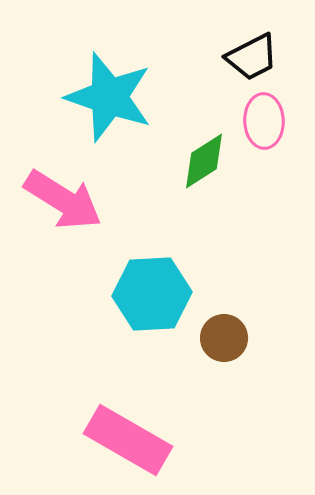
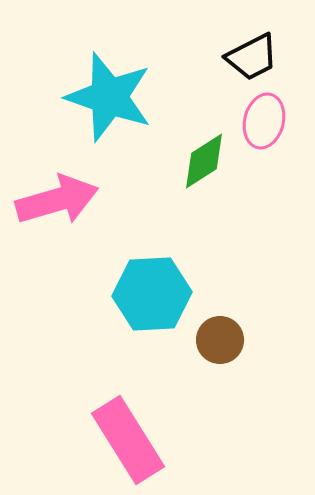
pink ellipse: rotated 16 degrees clockwise
pink arrow: moved 6 px left; rotated 48 degrees counterclockwise
brown circle: moved 4 px left, 2 px down
pink rectangle: rotated 28 degrees clockwise
